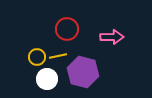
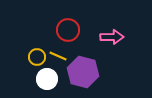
red circle: moved 1 px right, 1 px down
yellow line: rotated 36 degrees clockwise
